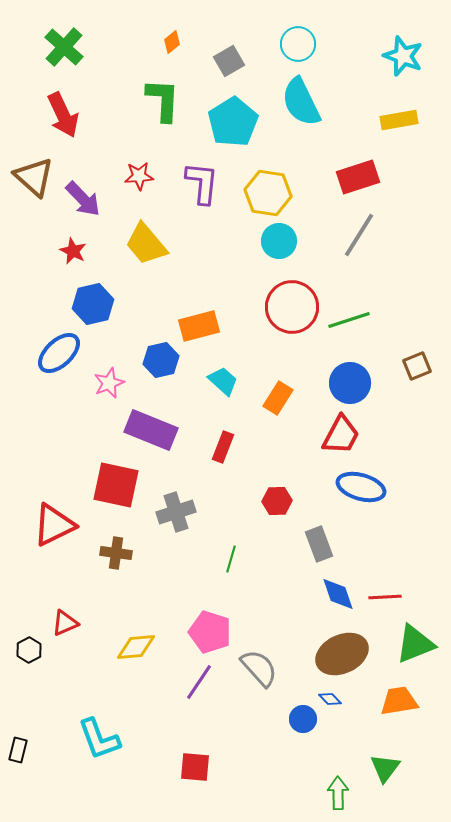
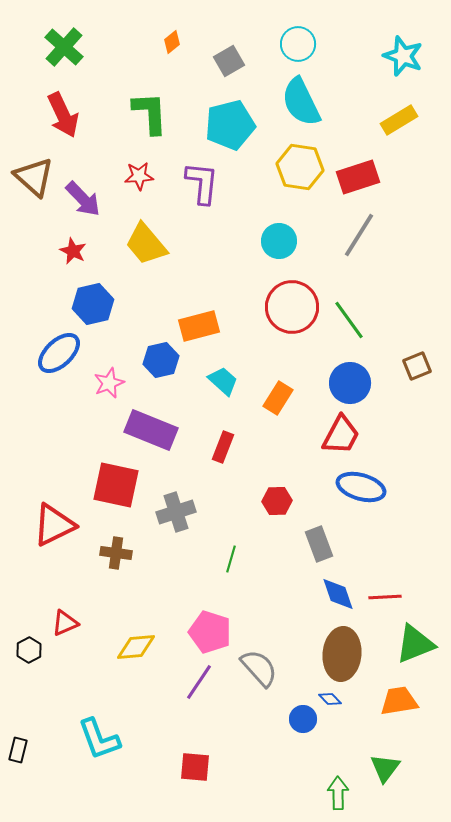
green L-shape at (163, 100): moved 13 px left, 13 px down; rotated 6 degrees counterclockwise
yellow rectangle at (399, 120): rotated 21 degrees counterclockwise
cyan pentagon at (233, 122): moved 3 px left, 3 px down; rotated 18 degrees clockwise
yellow hexagon at (268, 193): moved 32 px right, 26 px up
green line at (349, 320): rotated 72 degrees clockwise
brown ellipse at (342, 654): rotated 60 degrees counterclockwise
